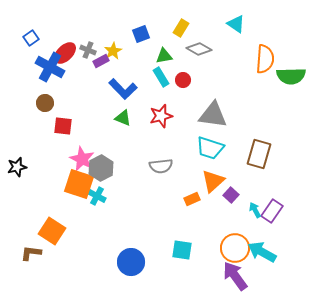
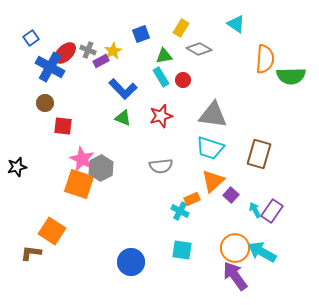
cyan cross at (97, 196): moved 83 px right, 15 px down
